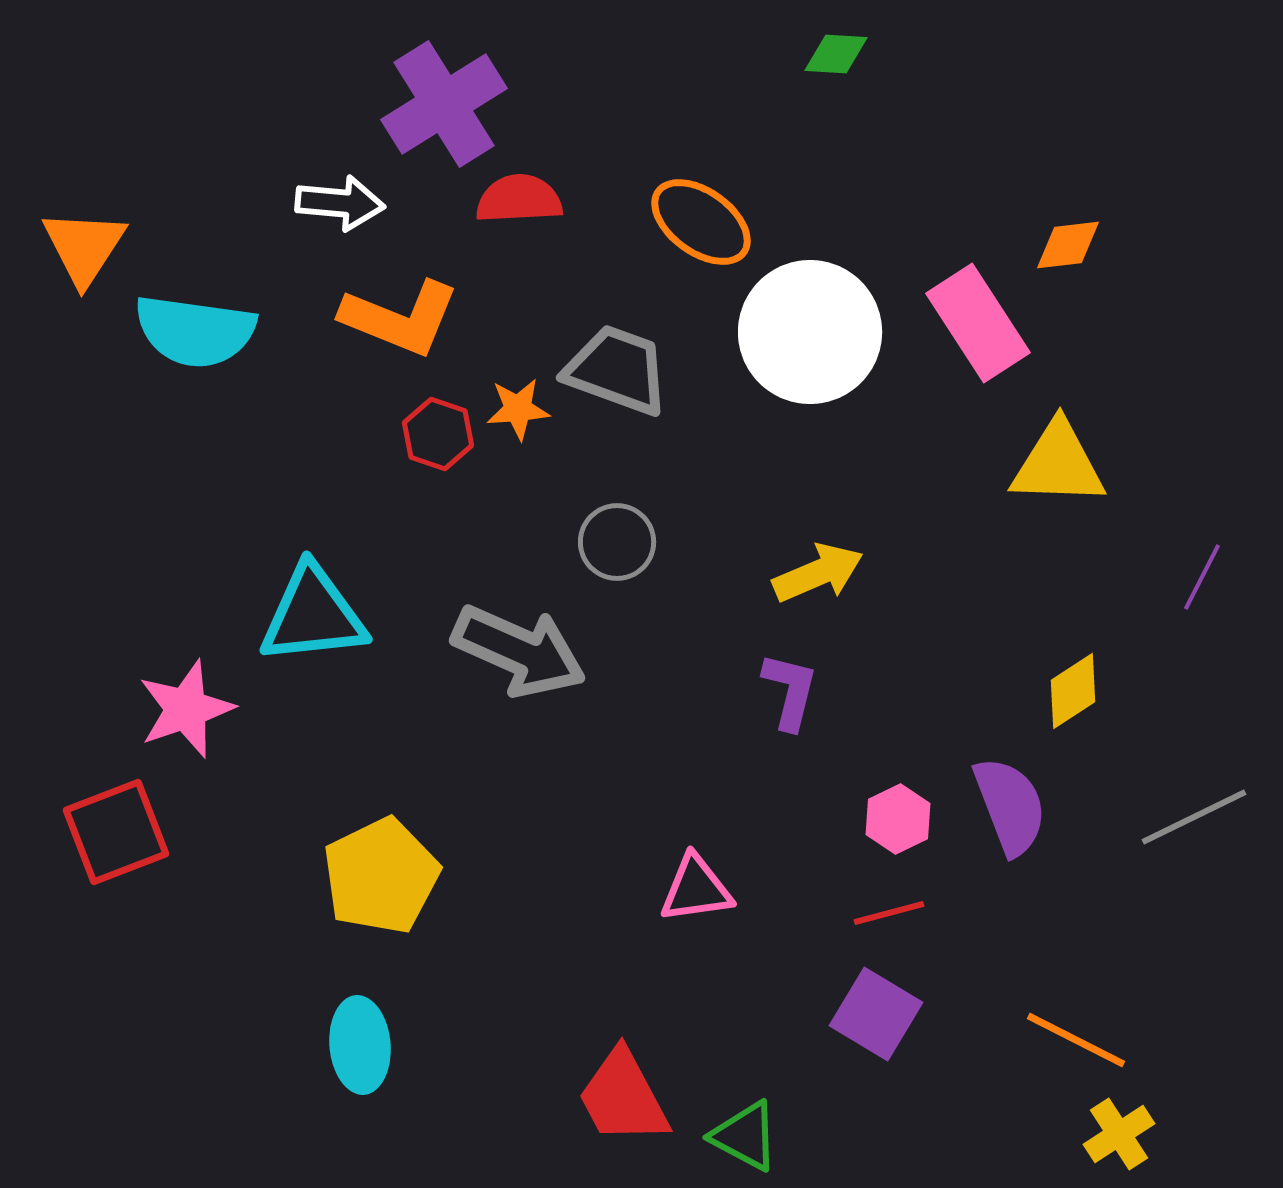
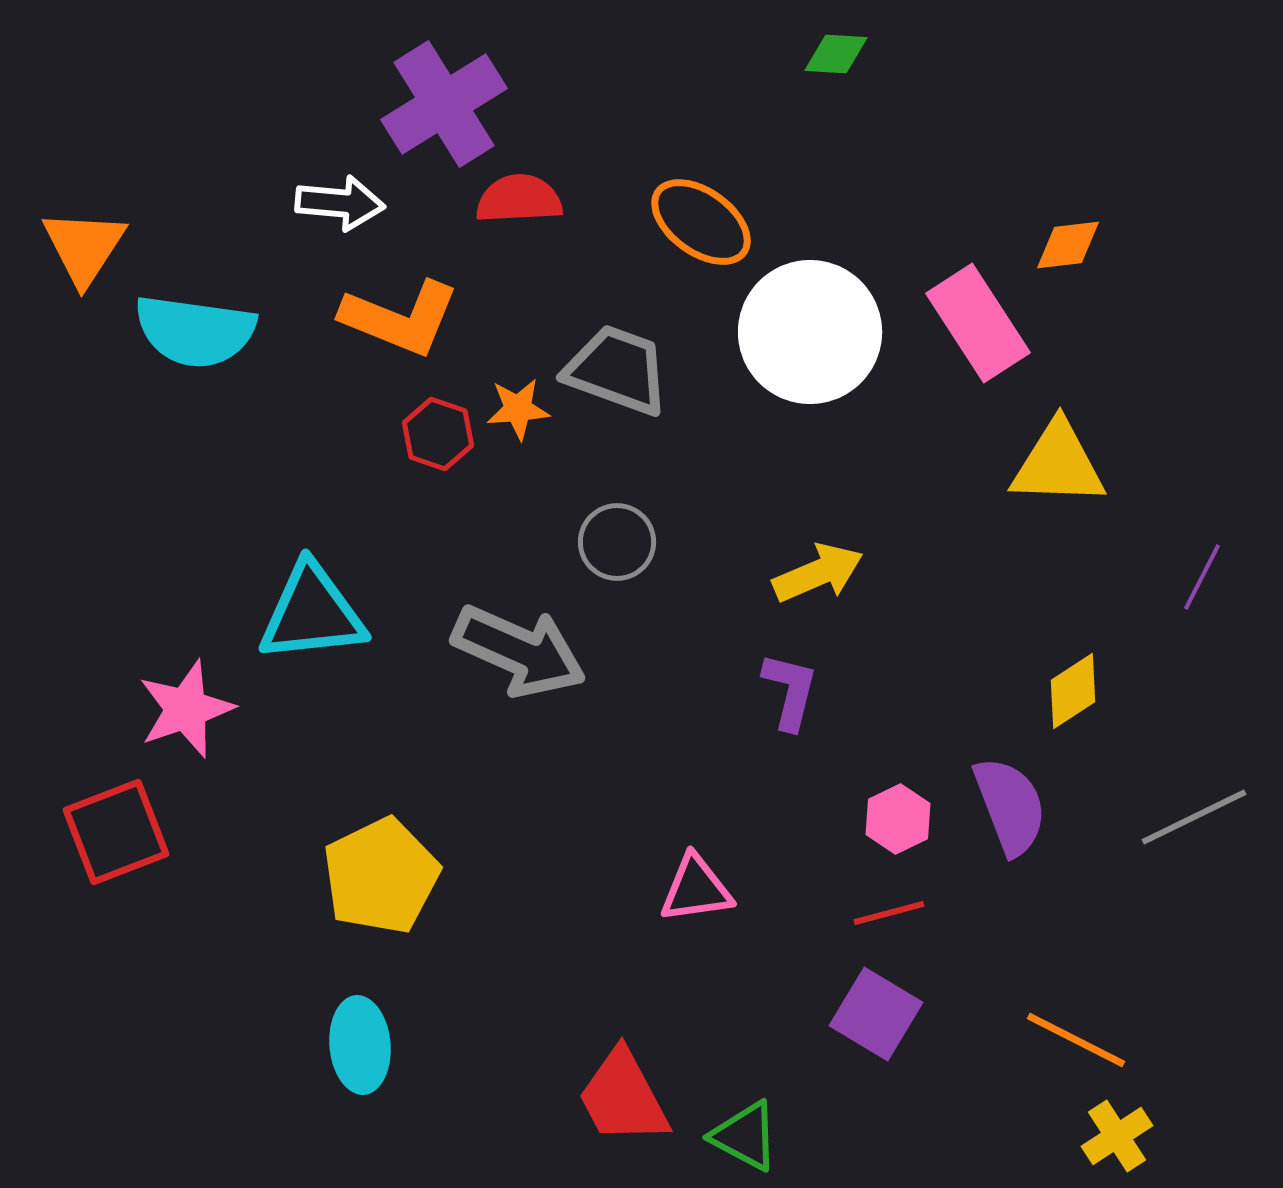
cyan triangle: moved 1 px left, 2 px up
yellow cross: moved 2 px left, 2 px down
